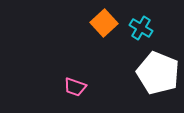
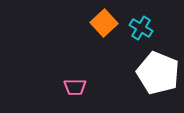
pink trapezoid: rotated 20 degrees counterclockwise
